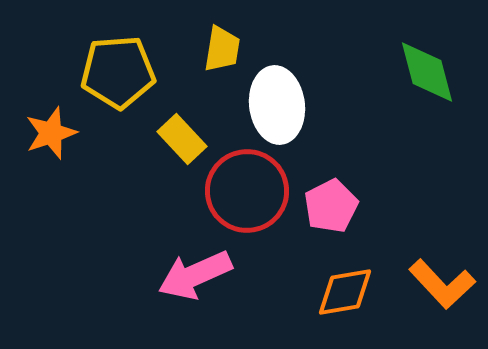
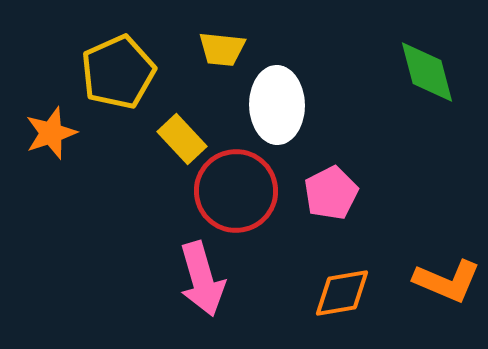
yellow trapezoid: rotated 87 degrees clockwise
yellow pentagon: rotated 20 degrees counterclockwise
white ellipse: rotated 6 degrees clockwise
red circle: moved 11 px left
pink pentagon: moved 13 px up
pink arrow: moved 7 px right, 4 px down; rotated 82 degrees counterclockwise
orange L-shape: moved 5 px right, 3 px up; rotated 24 degrees counterclockwise
orange diamond: moved 3 px left, 1 px down
